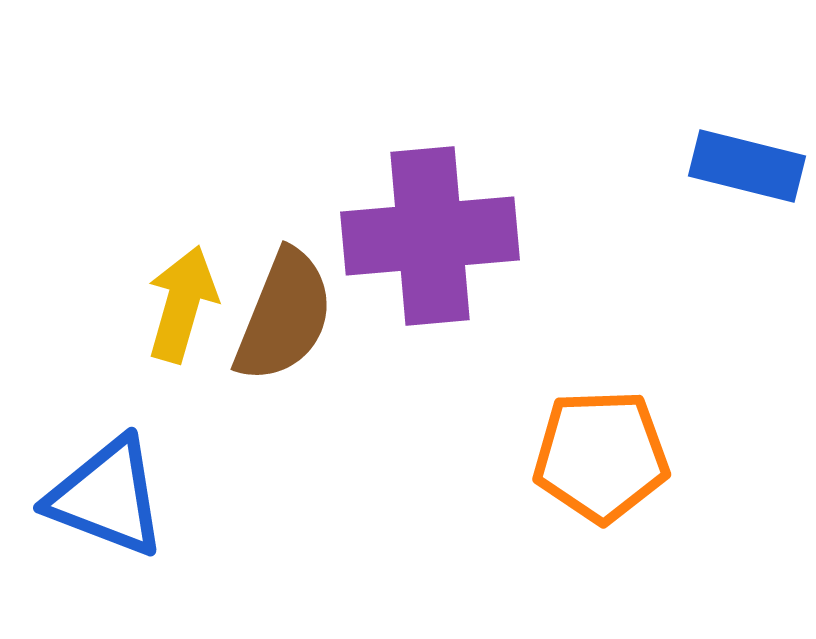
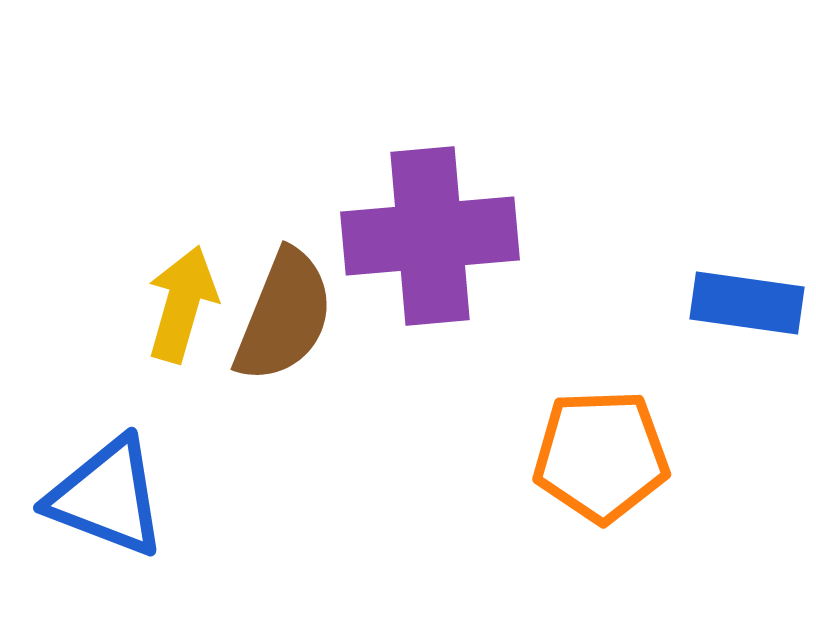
blue rectangle: moved 137 px down; rotated 6 degrees counterclockwise
